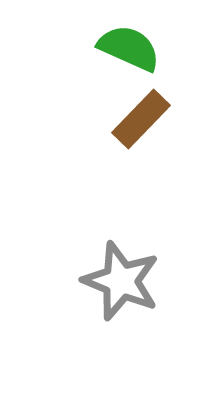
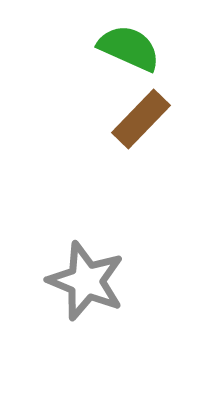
gray star: moved 35 px left
